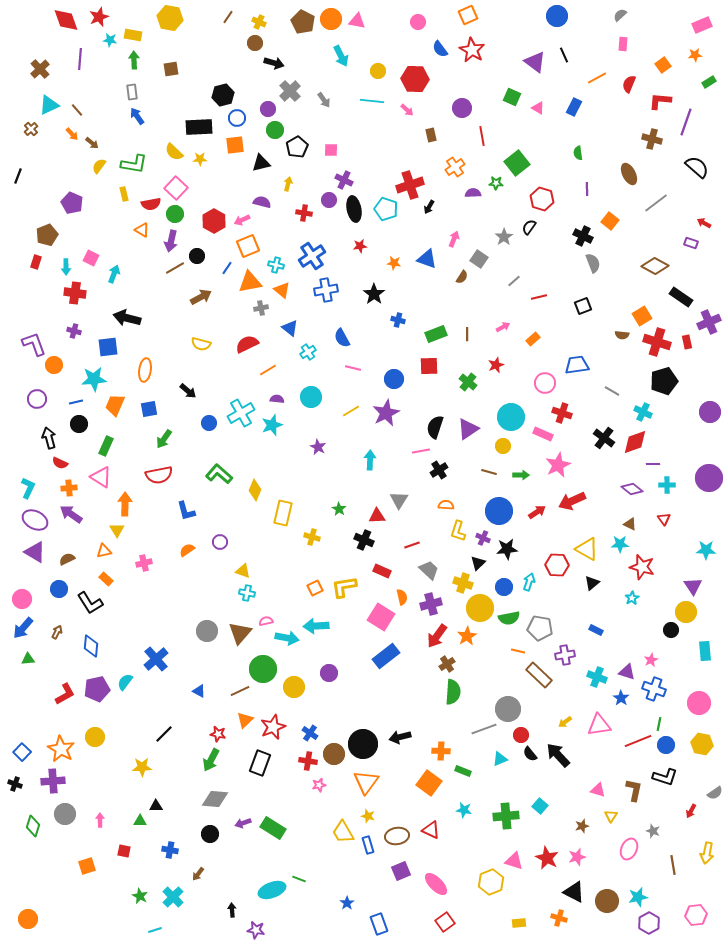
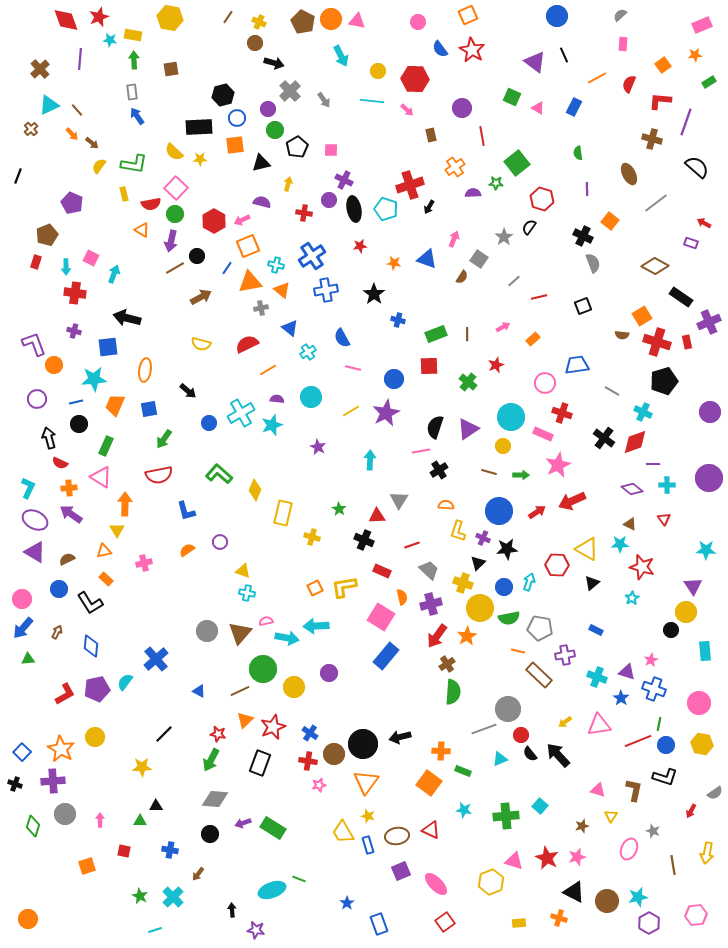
blue rectangle at (386, 656): rotated 12 degrees counterclockwise
